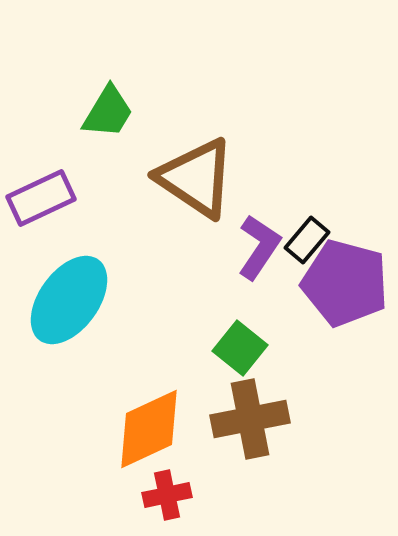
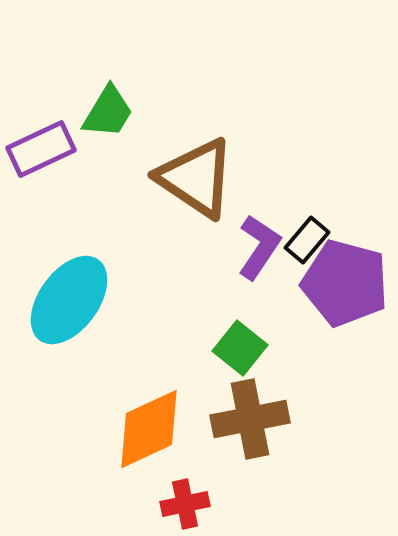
purple rectangle: moved 49 px up
red cross: moved 18 px right, 9 px down
